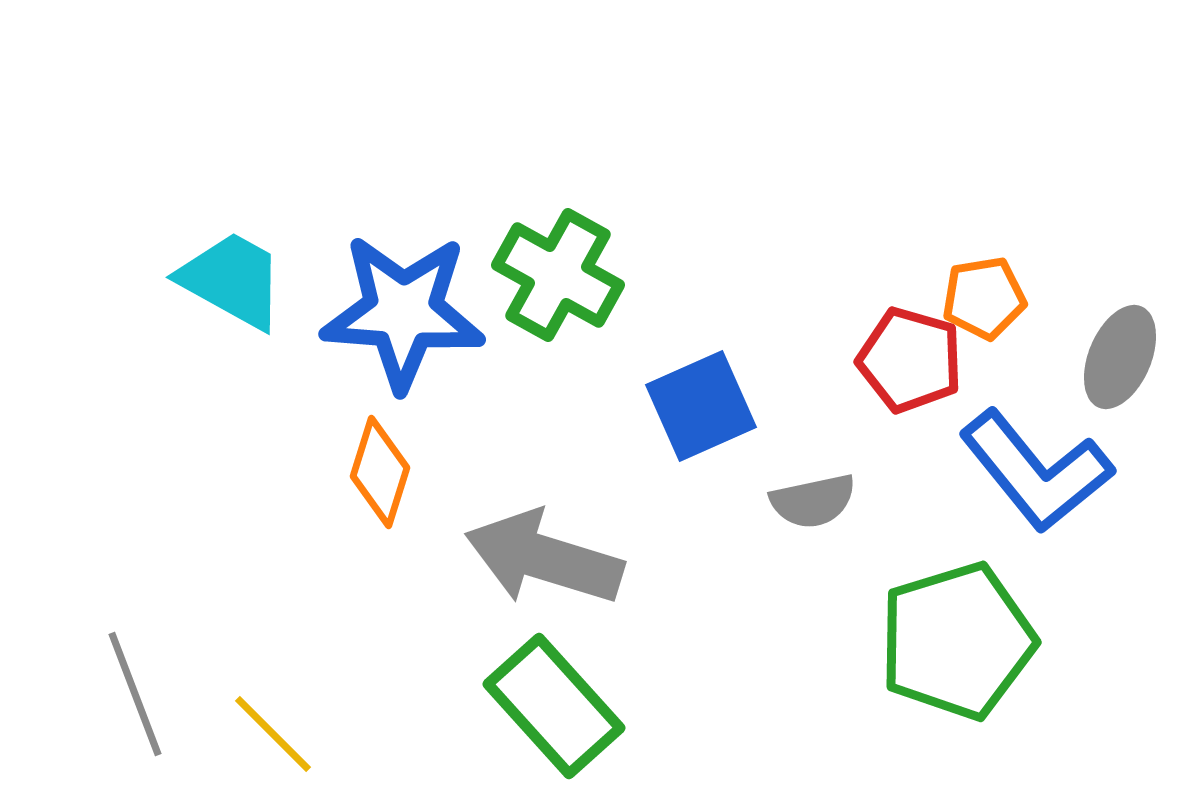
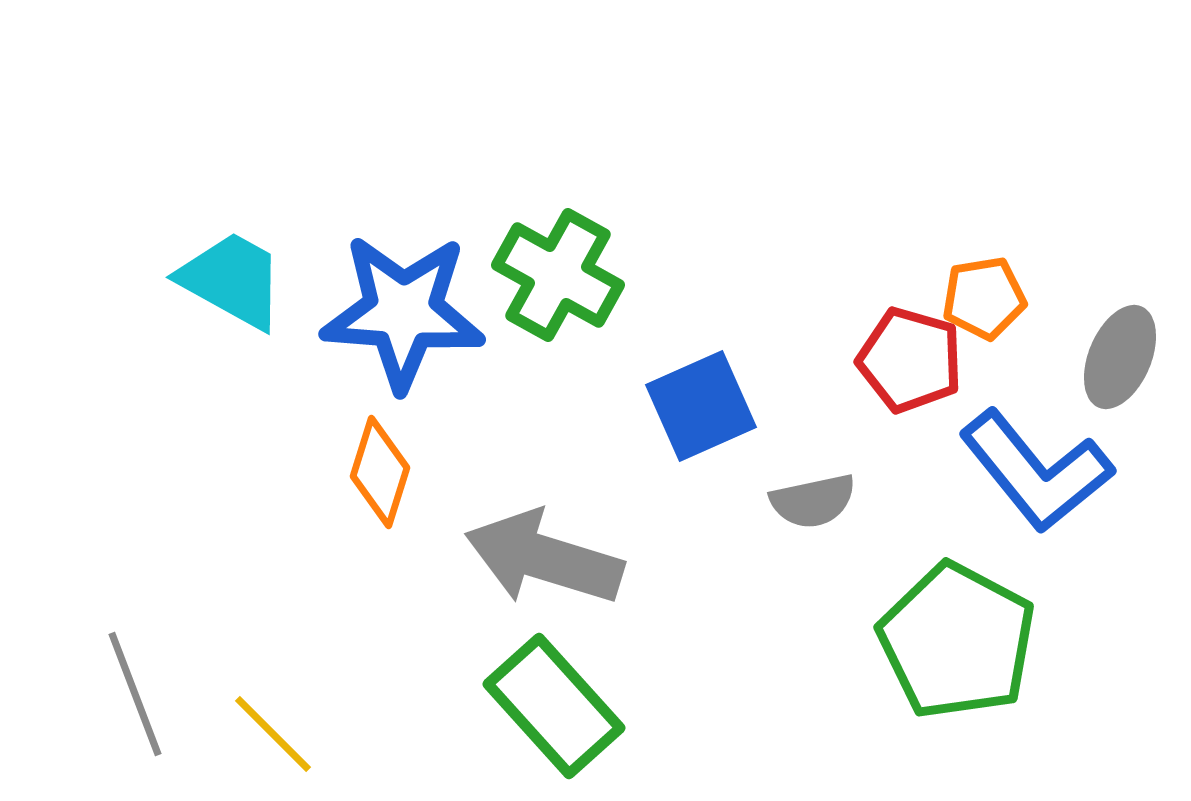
green pentagon: rotated 27 degrees counterclockwise
